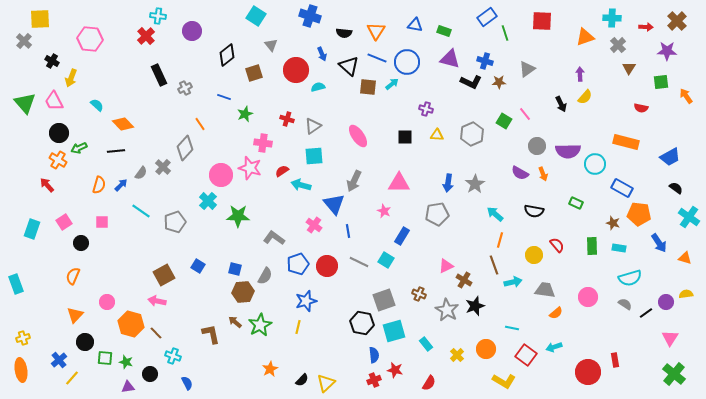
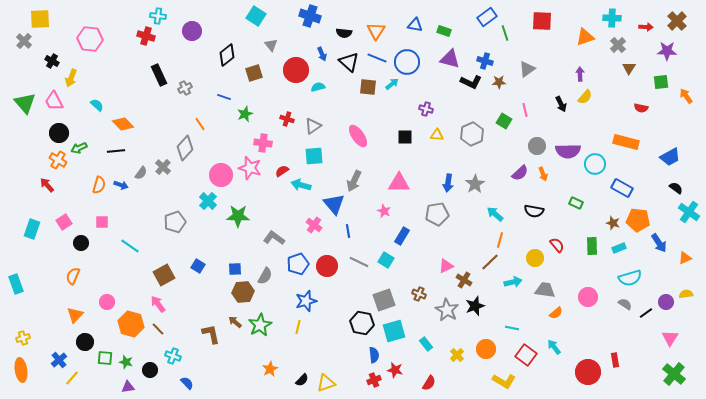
red cross at (146, 36): rotated 30 degrees counterclockwise
black triangle at (349, 66): moved 4 px up
pink line at (525, 114): moved 4 px up; rotated 24 degrees clockwise
purple semicircle at (520, 173): rotated 72 degrees counterclockwise
blue arrow at (121, 185): rotated 64 degrees clockwise
cyan line at (141, 211): moved 11 px left, 35 px down
orange pentagon at (639, 214): moved 1 px left, 6 px down
cyan cross at (689, 217): moved 5 px up
cyan rectangle at (619, 248): rotated 32 degrees counterclockwise
yellow circle at (534, 255): moved 1 px right, 3 px down
orange triangle at (685, 258): rotated 40 degrees counterclockwise
brown line at (494, 265): moved 4 px left, 3 px up; rotated 66 degrees clockwise
blue square at (235, 269): rotated 16 degrees counterclockwise
pink arrow at (157, 301): moved 1 px right, 3 px down; rotated 42 degrees clockwise
brown line at (156, 333): moved 2 px right, 4 px up
cyan arrow at (554, 347): rotated 70 degrees clockwise
black circle at (150, 374): moved 4 px up
blue semicircle at (187, 383): rotated 16 degrees counterclockwise
yellow triangle at (326, 383): rotated 24 degrees clockwise
